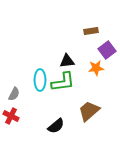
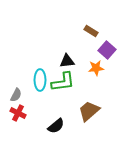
brown rectangle: rotated 40 degrees clockwise
purple square: rotated 12 degrees counterclockwise
gray semicircle: moved 2 px right, 1 px down
red cross: moved 7 px right, 3 px up
